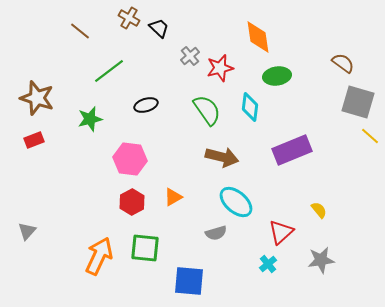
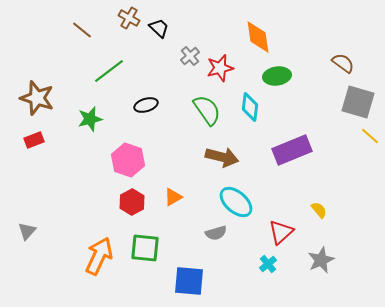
brown line: moved 2 px right, 1 px up
pink hexagon: moved 2 px left, 1 px down; rotated 12 degrees clockwise
gray star: rotated 16 degrees counterclockwise
